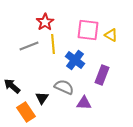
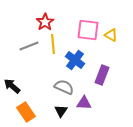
black triangle: moved 19 px right, 13 px down
